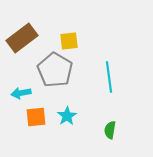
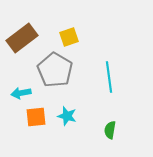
yellow square: moved 4 px up; rotated 12 degrees counterclockwise
cyan star: rotated 24 degrees counterclockwise
